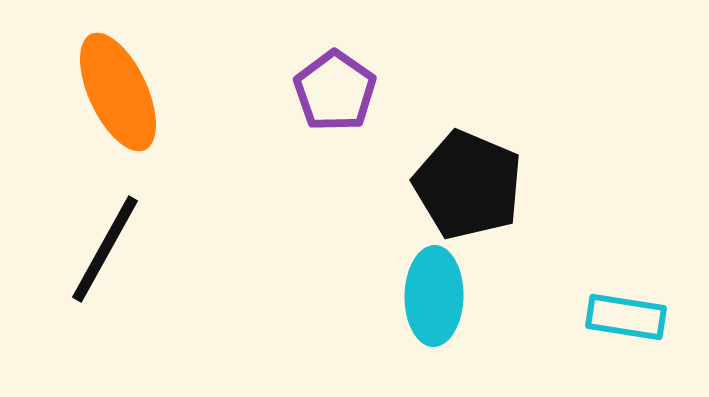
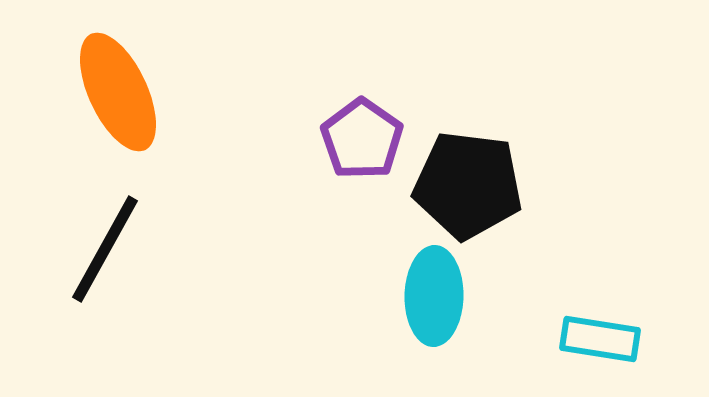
purple pentagon: moved 27 px right, 48 px down
black pentagon: rotated 16 degrees counterclockwise
cyan rectangle: moved 26 px left, 22 px down
